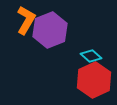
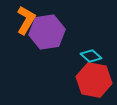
purple hexagon: moved 3 px left, 2 px down; rotated 12 degrees clockwise
red hexagon: rotated 24 degrees counterclockwise
